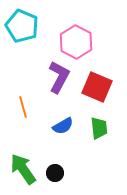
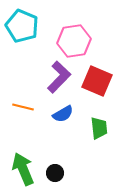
pink hexagon: moved 2 px left, 1 px up; rotated 24 degrees clockwise
purple L-shape: rotated 16 degrees clockwise
red square: moved 6 px up
orange line: rotated 60 degrees counterclockwise
blue semicircle: moved 12 px up
green arrow: rotated 12 degrees clockwise
